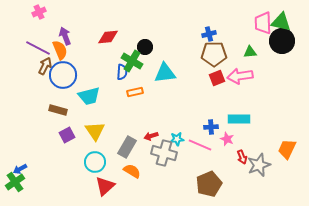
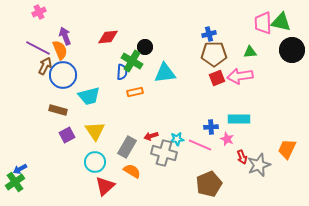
black circle at (282, 41): moved 10 px right, 9 px down
